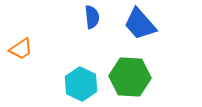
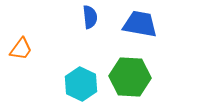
blue semicircle: moved 2 px left
blue trapezoid: rotated 141 degrees clockwise
orange trapezoid: rotated 20 degrees counterclockwise
